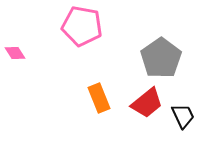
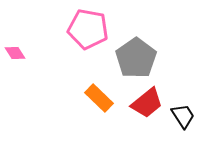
pink pentagon: moved 6 px right, 3 px down
gray pentagon: moved 25 px left
orange rectangle: rotated 24 degrees counterclockwise
black trapezoid: rotated 8 degrees counterclockwise
